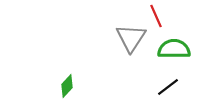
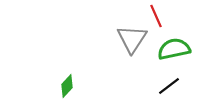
gray triangle: moved 1 px right, 1 px down
green semicircle: rotated 12 degrees counterclockwise
black line: moved 1 px right, 1 px up
